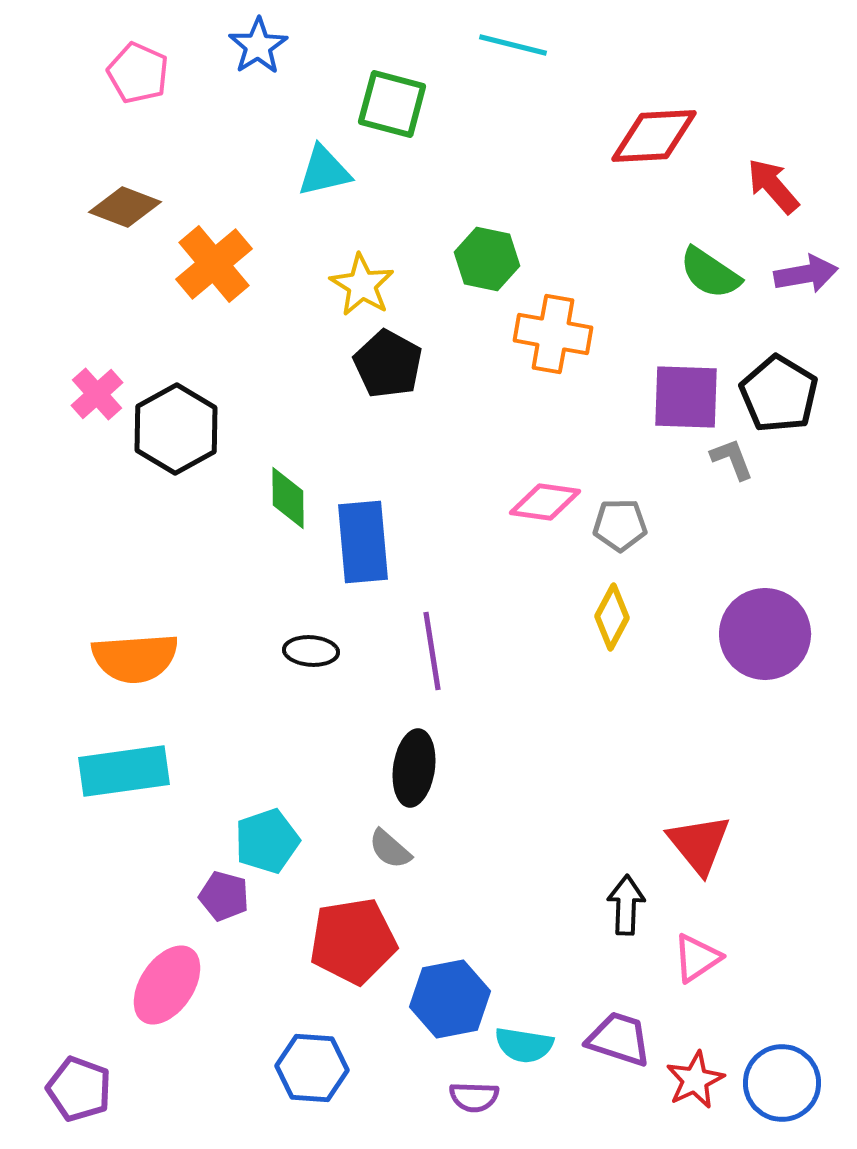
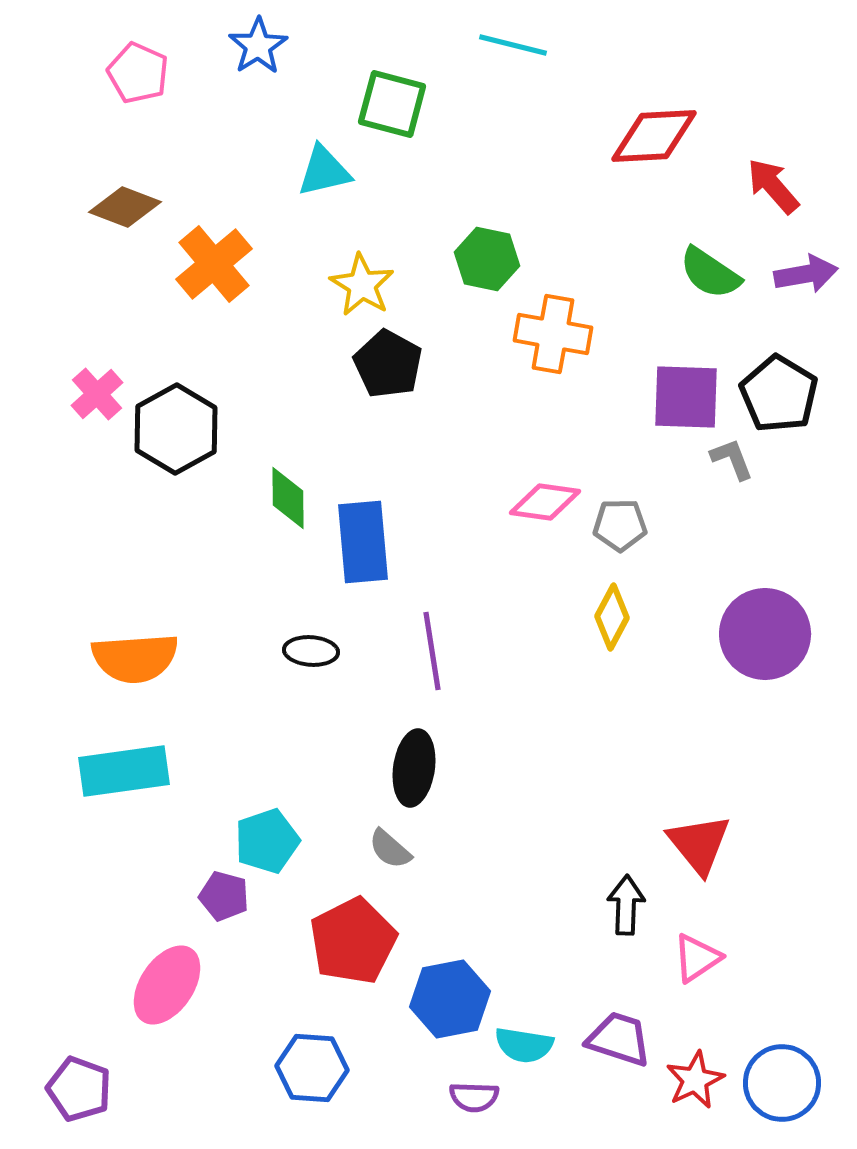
red pentagon at (353, 941): rotated 18 degrees counterclockwise
